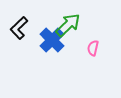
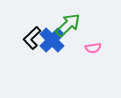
black L-shape: moved 13 px right, 10 px down
pink semicircle: rotated 112 degrees counterclockwise
